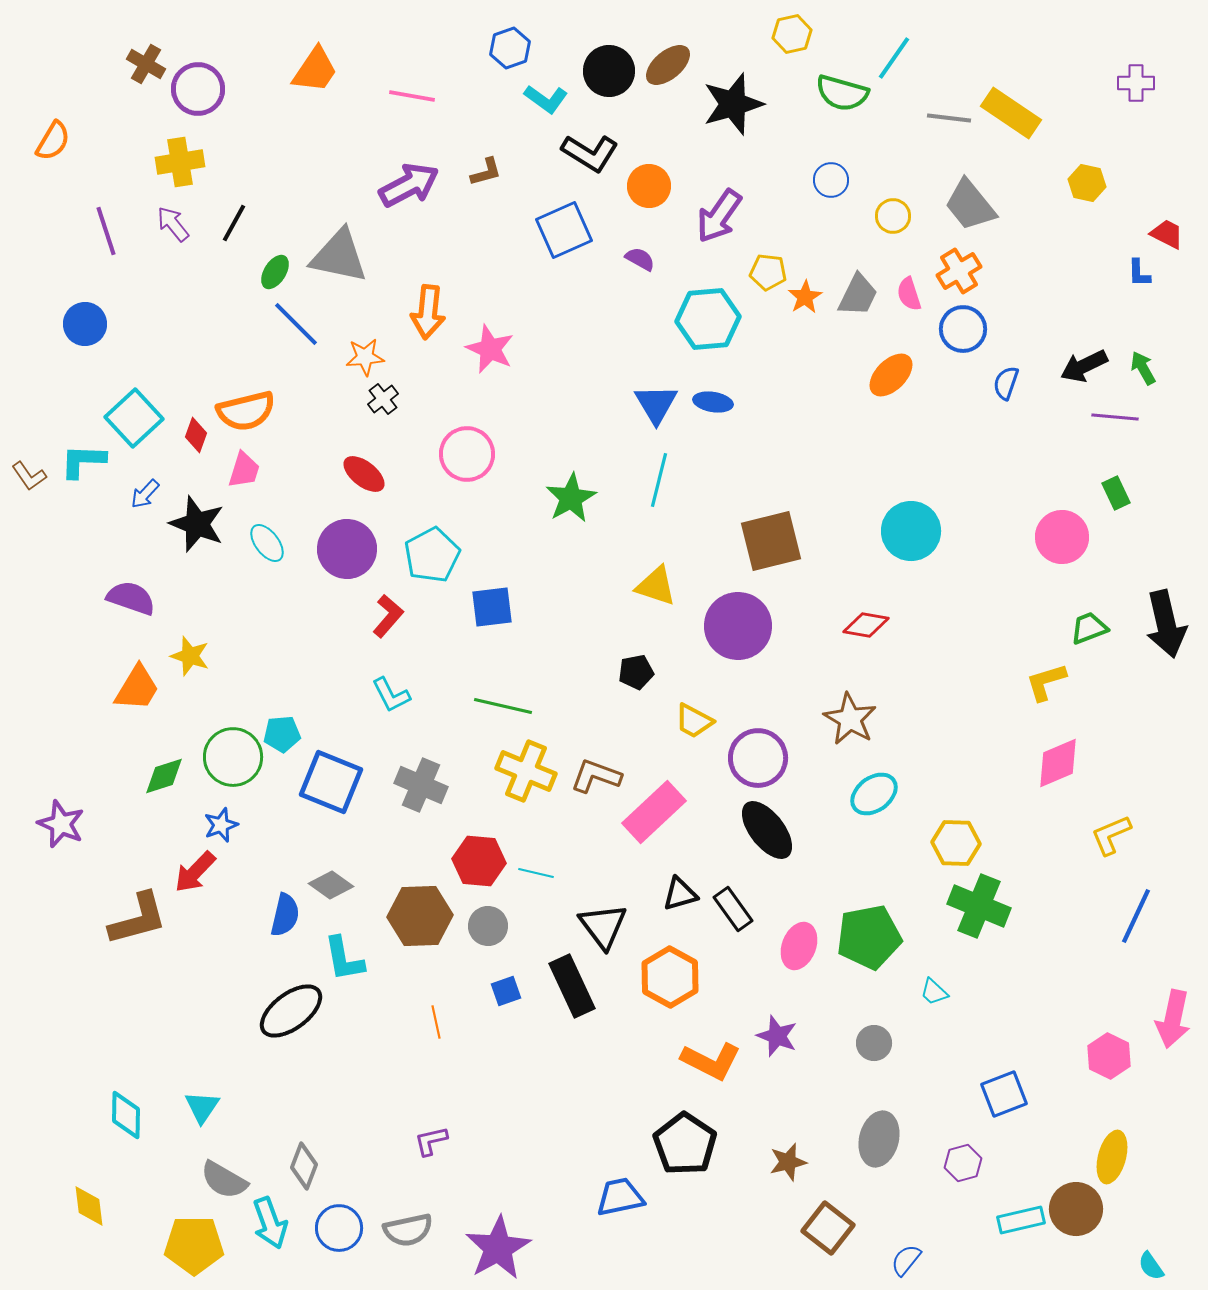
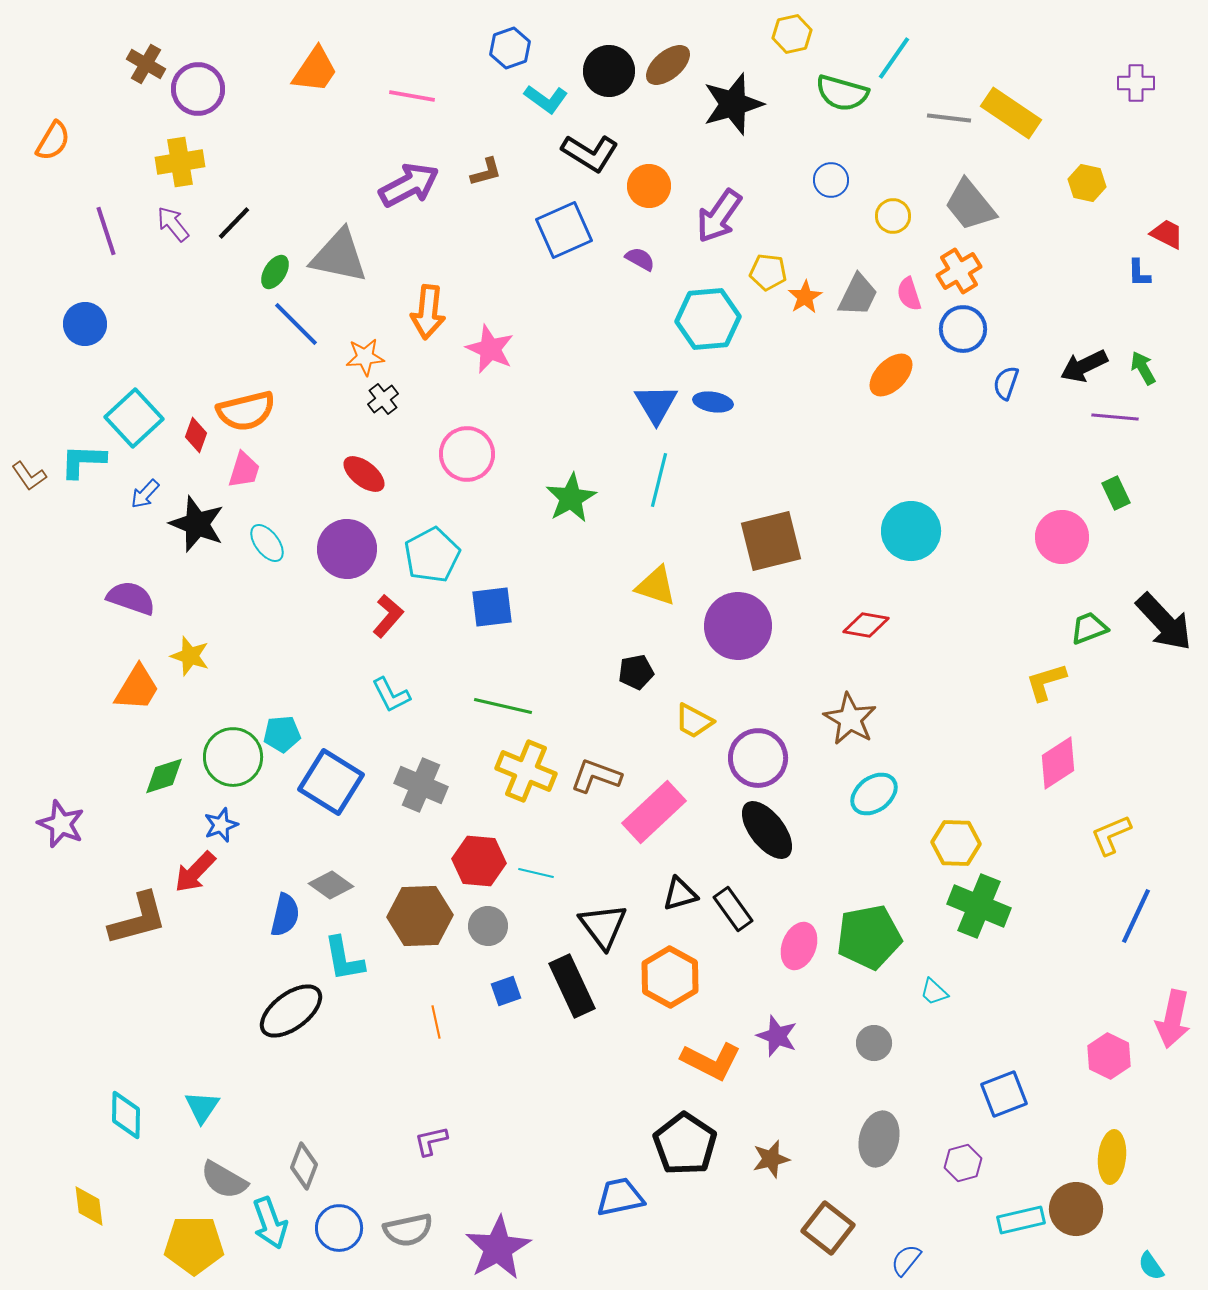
black line at (234, 223): rotated 15 degrees clockwise
black arrow at (1166, 624): moved 2 px left, 2 px up; rotated 30 degrees counterclockwise
pink diamond at (1058, 763): rotated 10 degrees counterclockwise
blue square at (331, 782): rotated 10 degrees clockwise
yellow ellipse at (1112, 1157): rotated 9 degrees counterclockwise
brown star at (788, 1162): moved 17 px left, 3 px up
